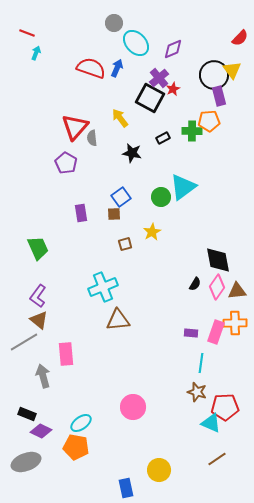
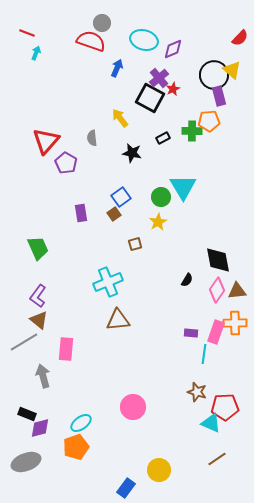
gray circle at (114, 23): moved 12 px left
cyan ellipse at (136, 43): moved 8 px right, 3 px up; rotated 32 degrees counterclockwise
red semicircle at (91, 68): moved 27 px up
yellow triangle at (232, 70): rotated 12 degrees counterclockwise
red triangle at (75, 127): moved 29 px left, 14 px down
cyan triangle at (183, 187): rotated 24 degrees counterclockwise
brown square at (114, 214): rotated 32 degrees counterclockwise
yellow star at (152, 232): moved 6 px right, 10 px up
brown square at (125, 244): moved 10 px right
black semicircle at (195, 284): moved 8 px left, 4 px up
cyan cross at (103, 287): moved 5 px right, 5 px up
pink diamond at (217, 287): moved 3 px down
pink rectangle at (66, 354): moved 5 px up; rotated 10 degrees clockwise
cyan line at (201, 363): moved 3 px right, 9 px up
purple diamond at (41, 431): moved 1 px left, 3 px up; rotated 40 degrees counterclockwise
orange pentagon at (76, 447): rotated 30 degrees counterclockwise
blue rectangle at (126, 488): rotated 48 degrees clockwise
